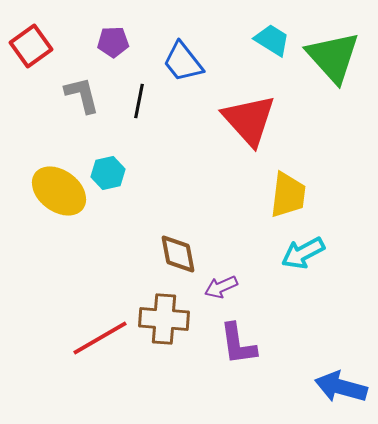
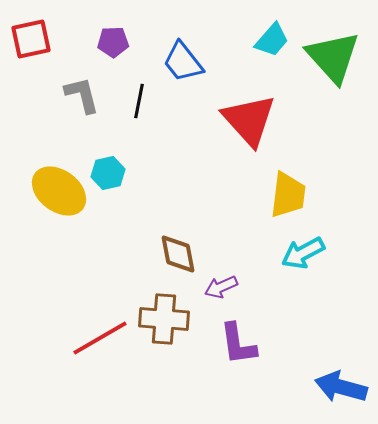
cyan trapezoid: rotated 99 degrees clockwise
red square: moved 7 px up; rotated 24 degrees clockwise
